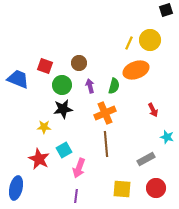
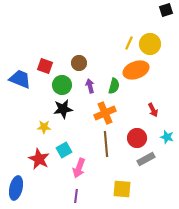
yellow circle: moved 4 px down
blue trapezoid: moved 2 px right
red circle: moved 19 px left, 50 px up
